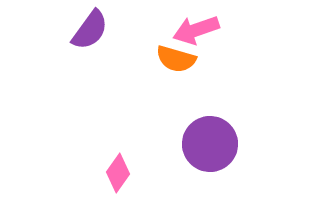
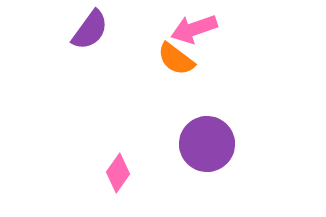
pink arrow: moved 2 px left, 1 px up
orange semicircle: rotated 21 degrees clockwise
purple circle: moved 3 px left
